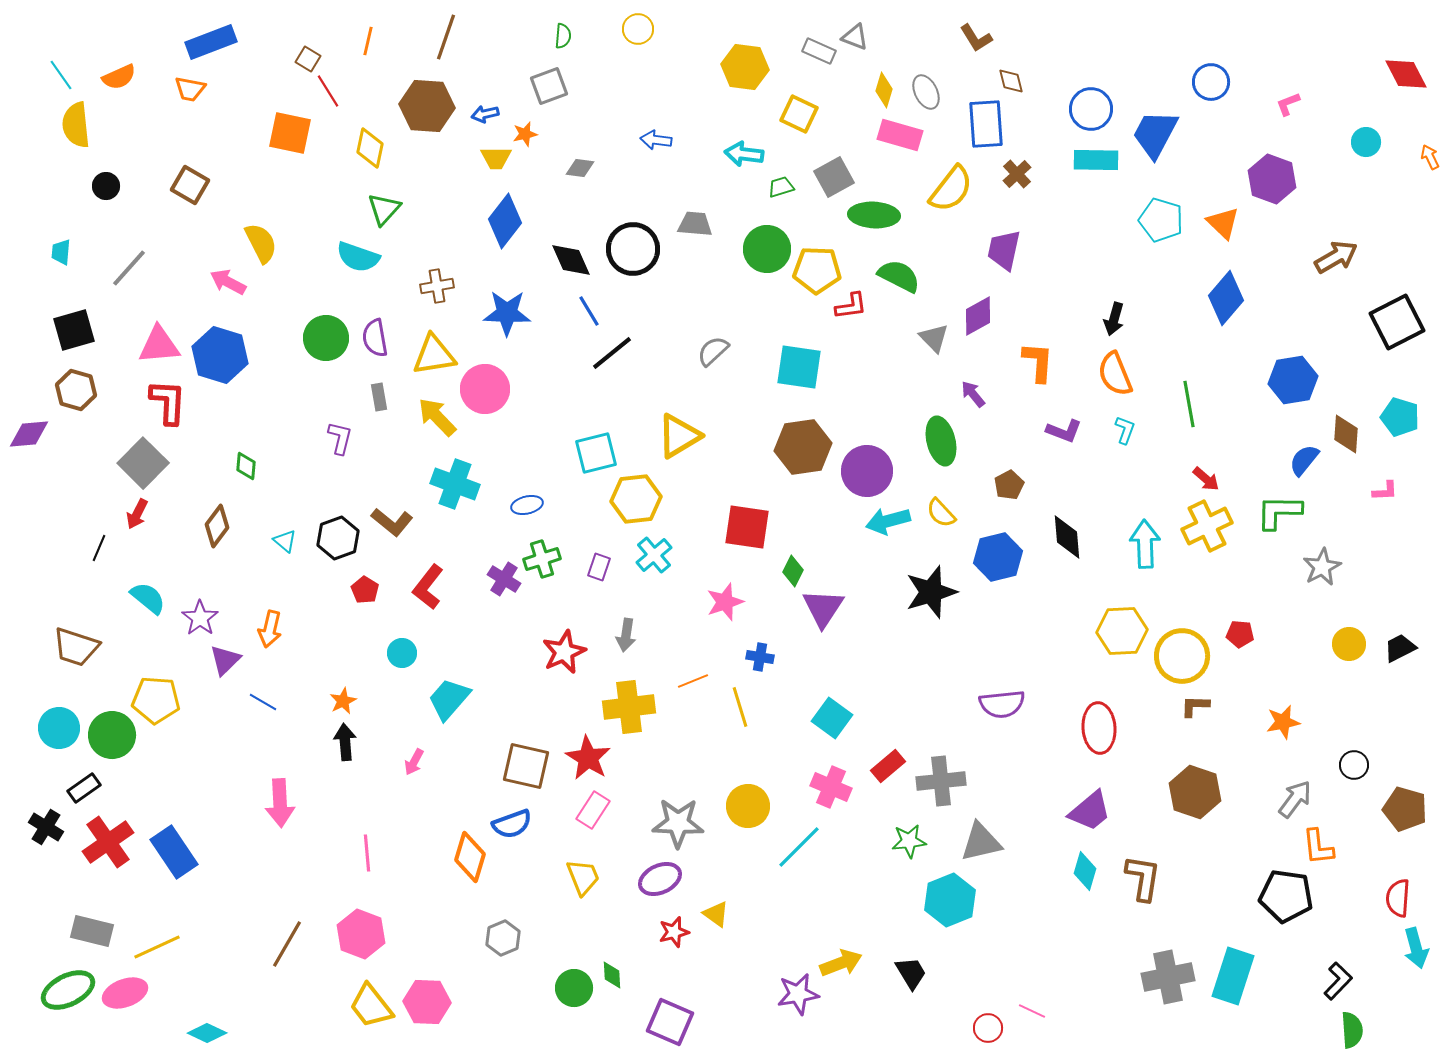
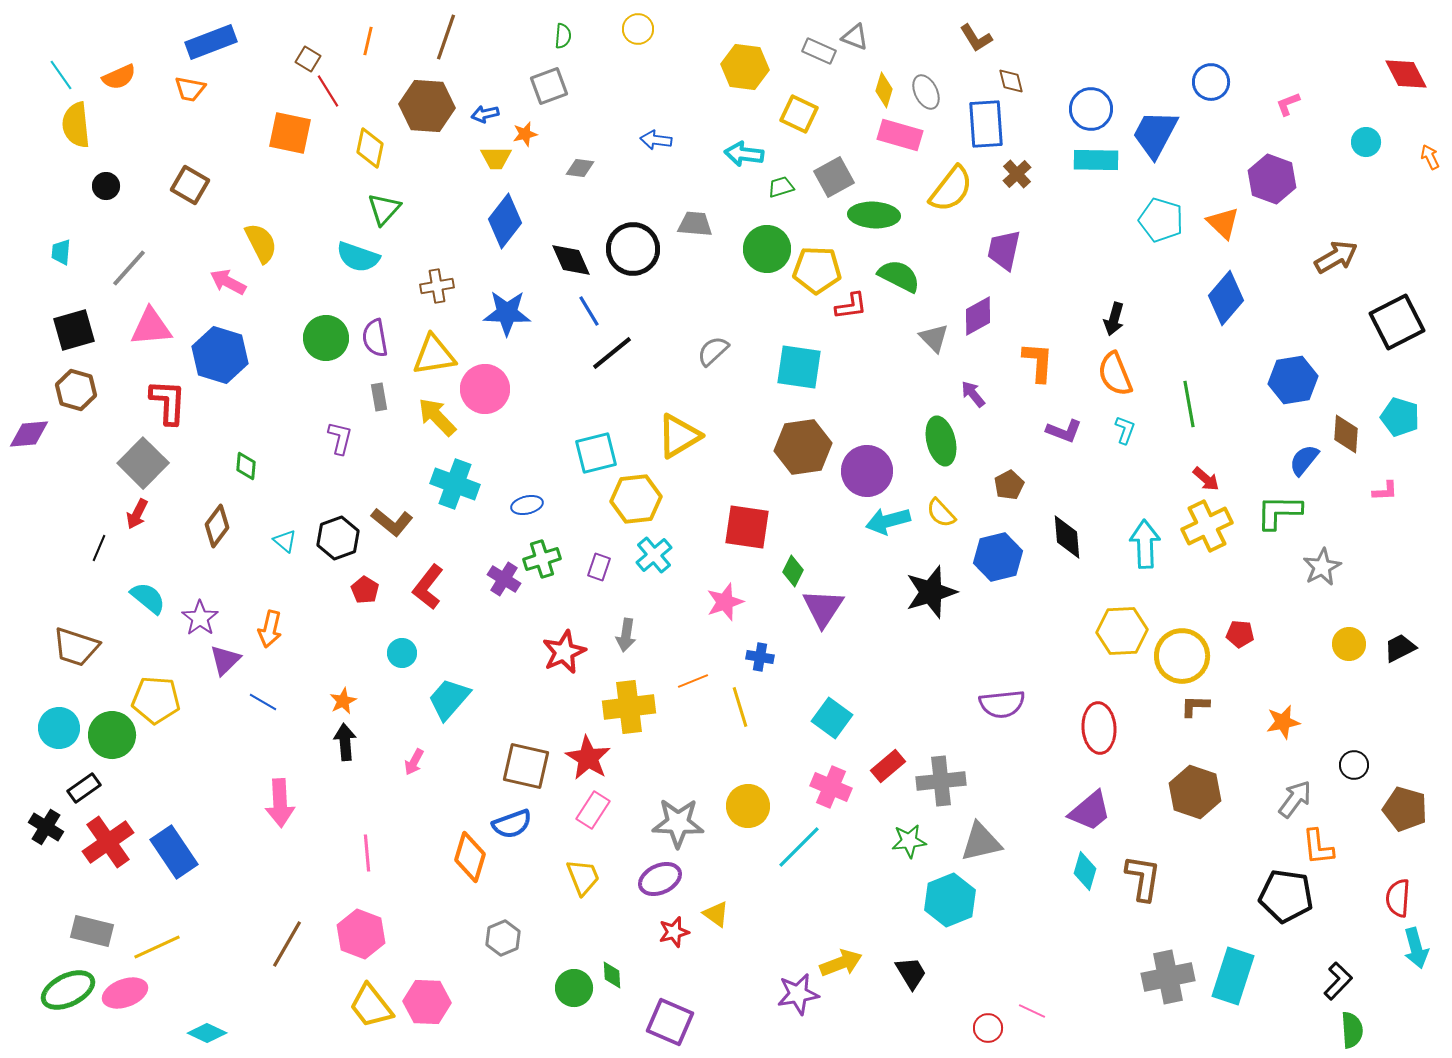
pink triangle at (159, 345): moved 8 px left, 18 px up
